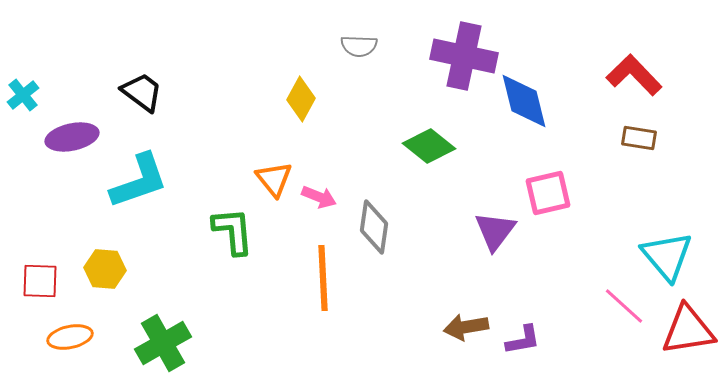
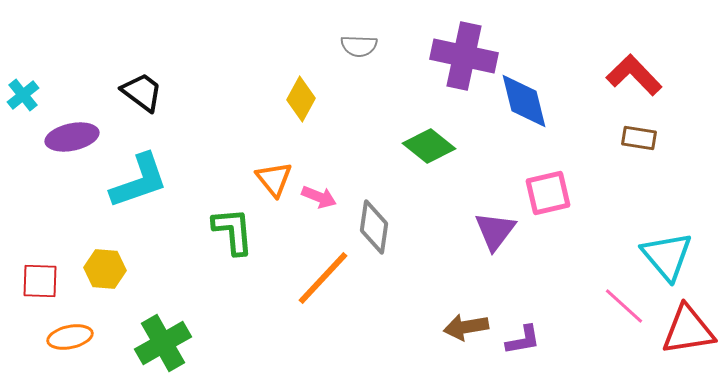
orange line: rotated 46 degrees clockwise
